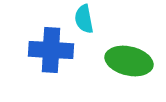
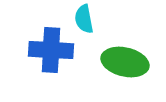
green ellipse: moved 4 px left, 1 px down
